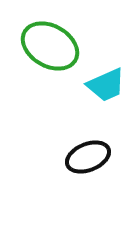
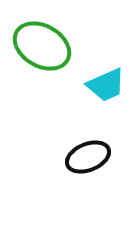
green ellipse: moved 8 px left
